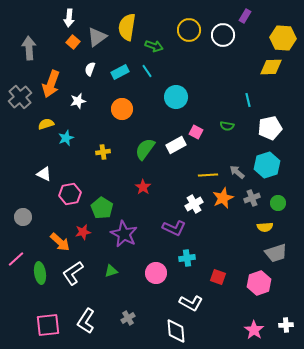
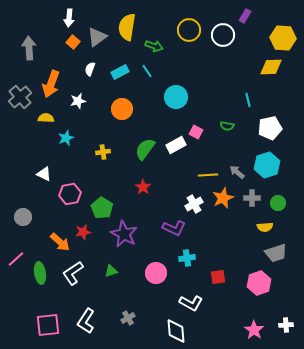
yellow semicircle at (46, 124): moved 6 px up; rotated 21 degrees clockwise
gray cross at (252, 198): rotated 21 degrees clockwise
red square at (218, 277): rotated 28 degrees counterclockwise
